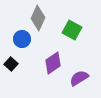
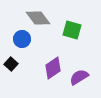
gray diamond: rotated 60 degrees counterclockwise
green square: rotated 12 degrees counterclockwise
purple diamond: moved 5 px down
purple semicircle: moved 1 px up
